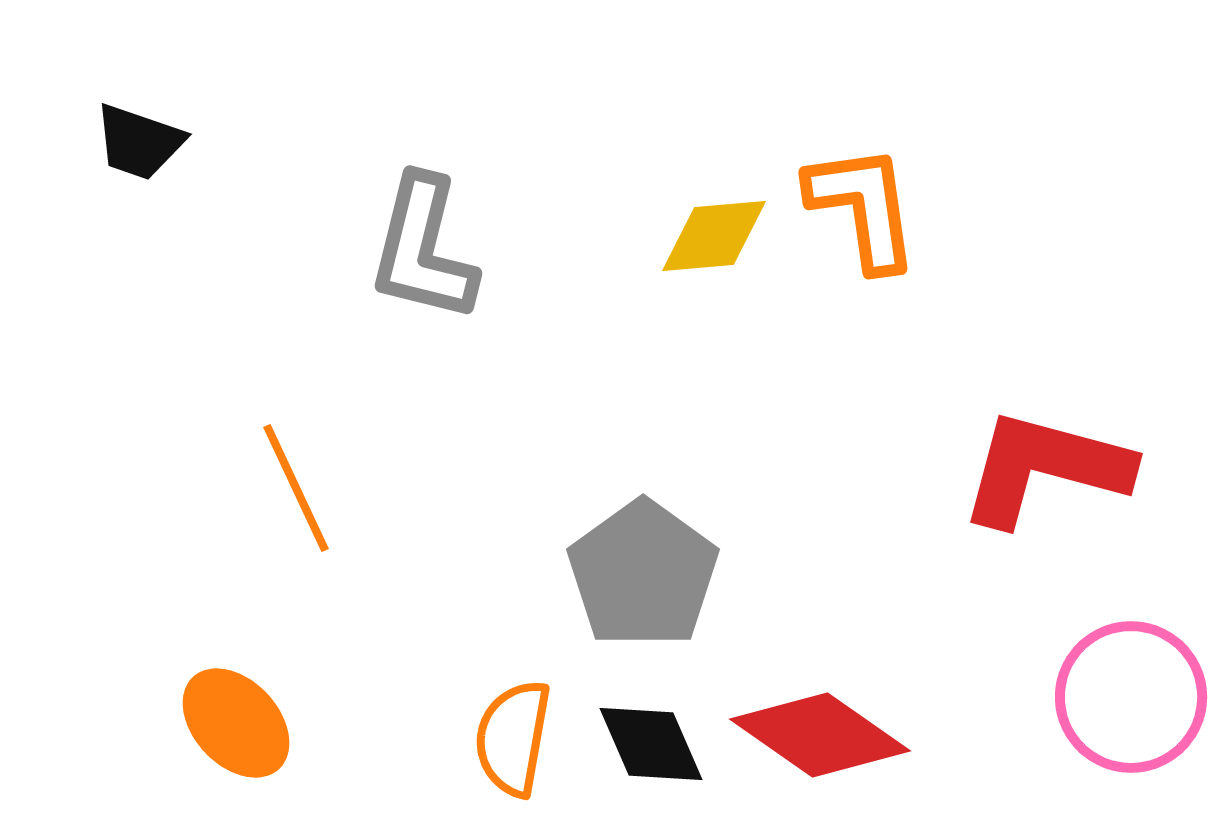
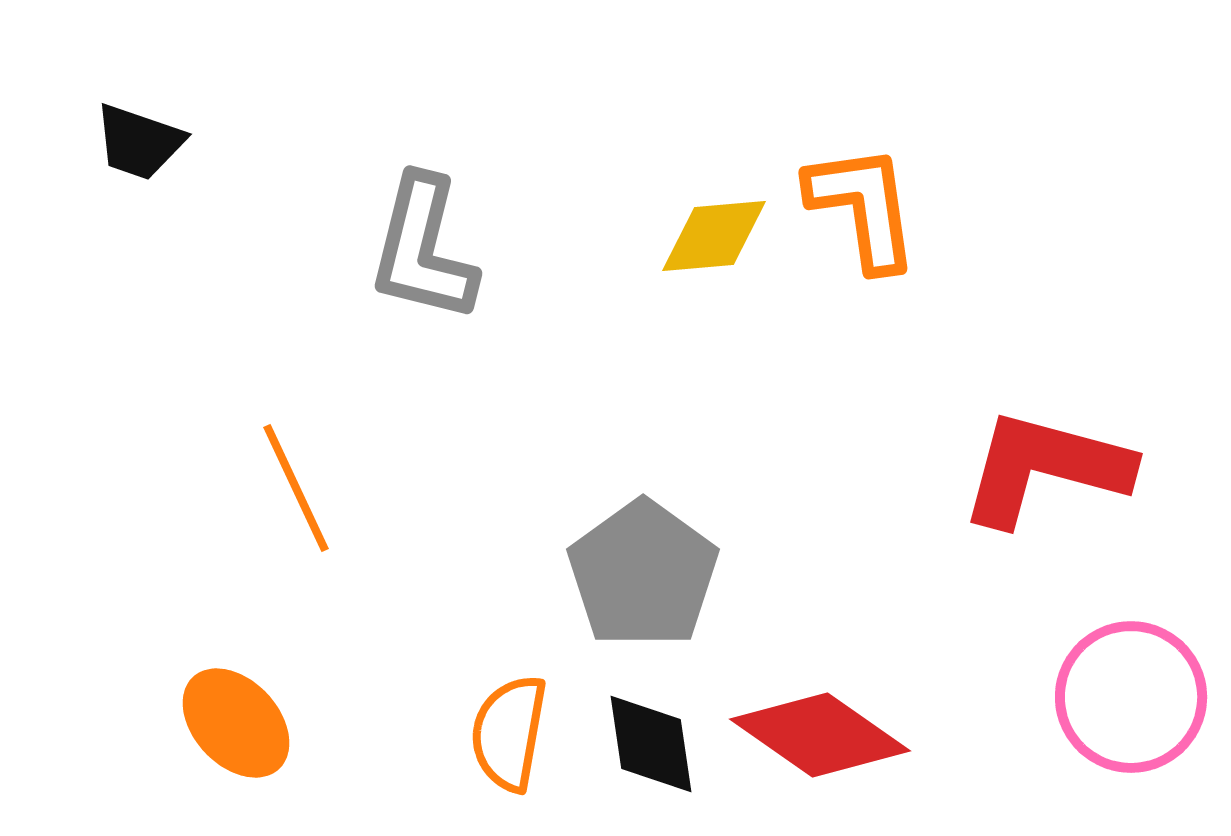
orange semicircle: moved 4 px left, 5 px up
black diamond: rotated 15 degrees clockwise
